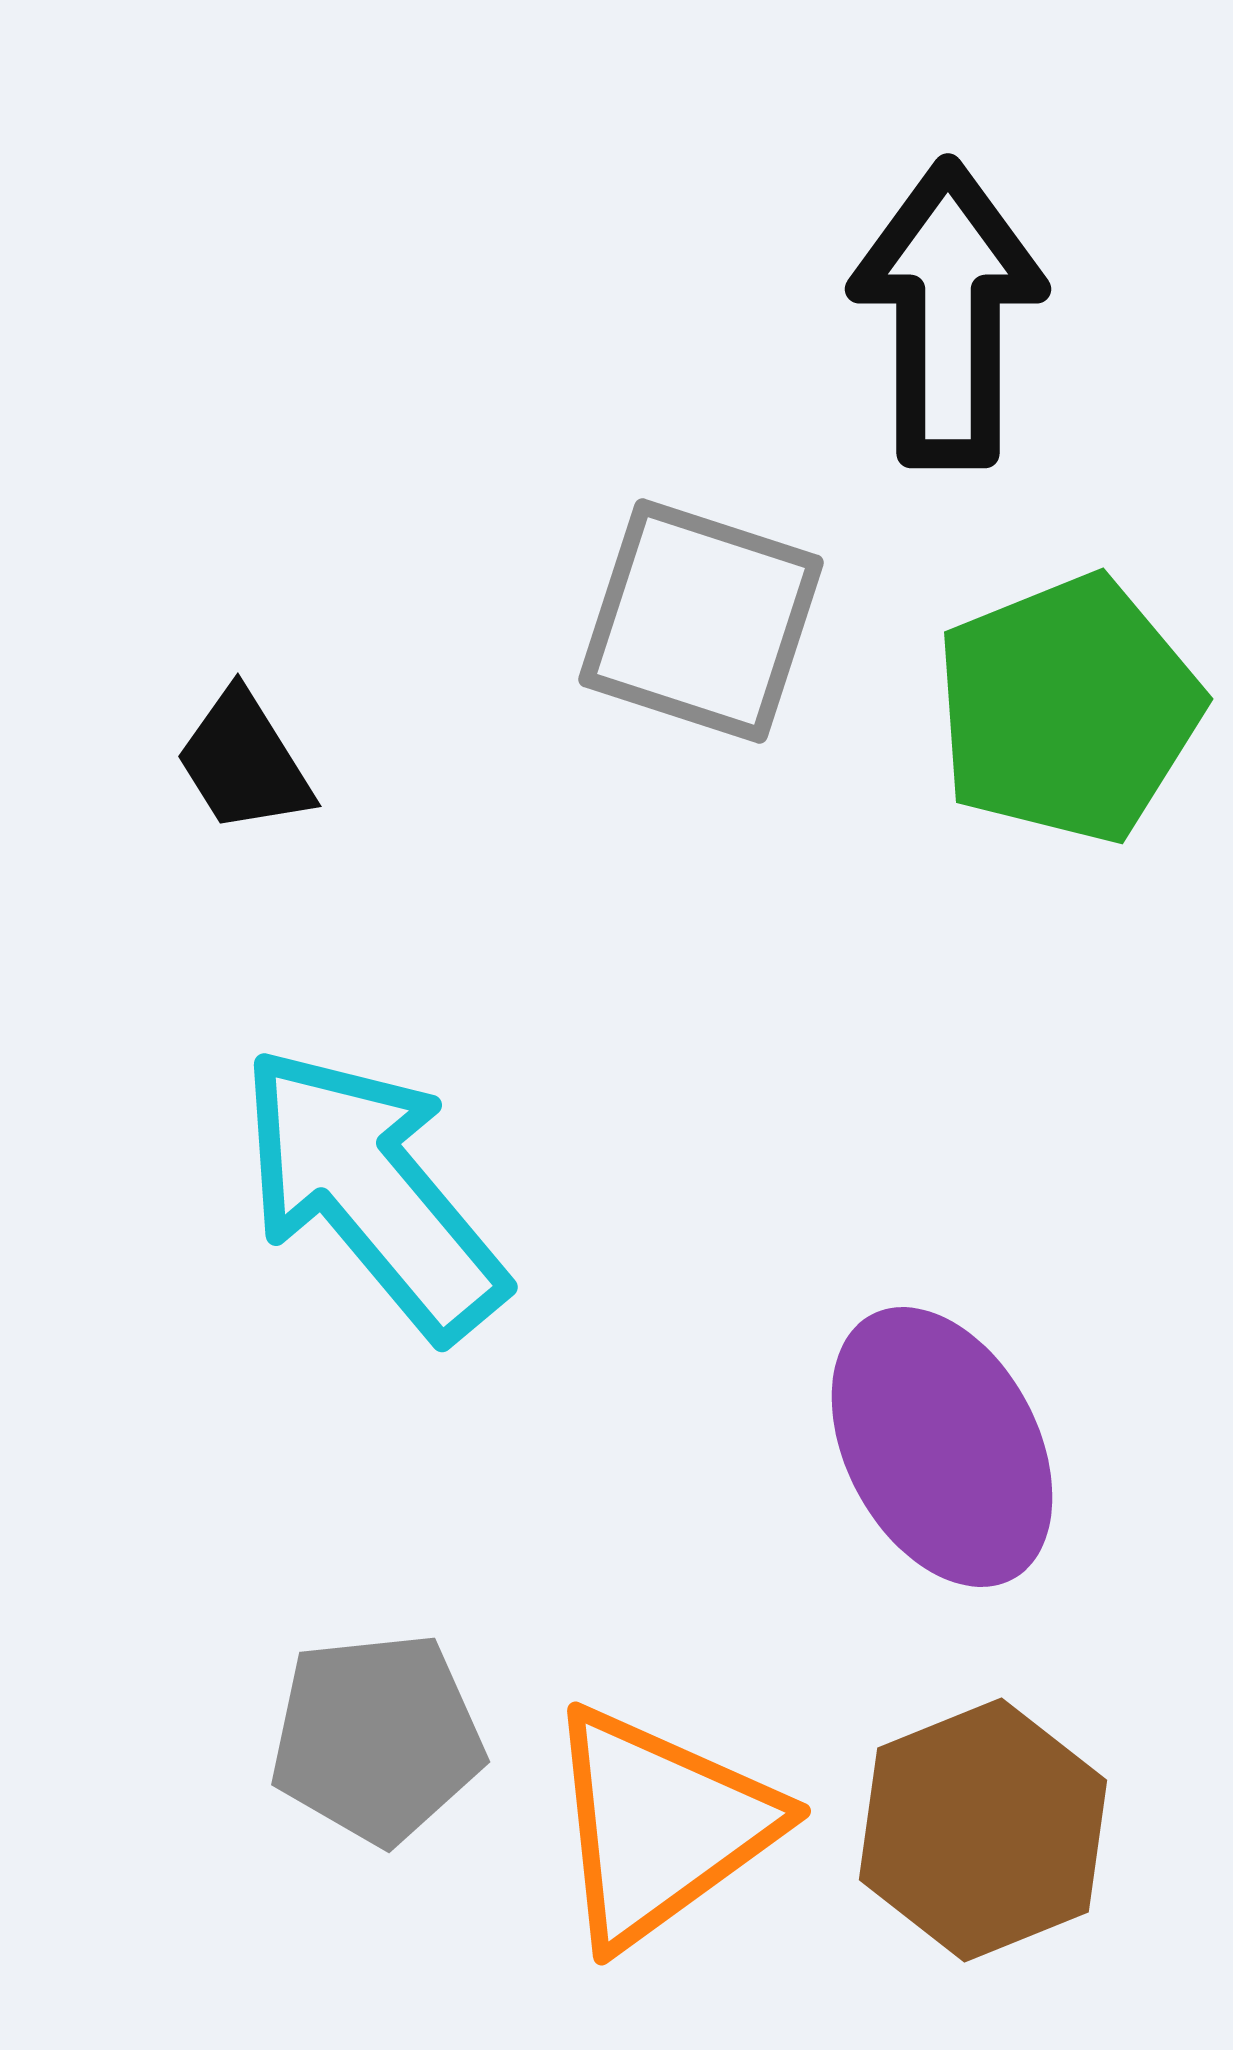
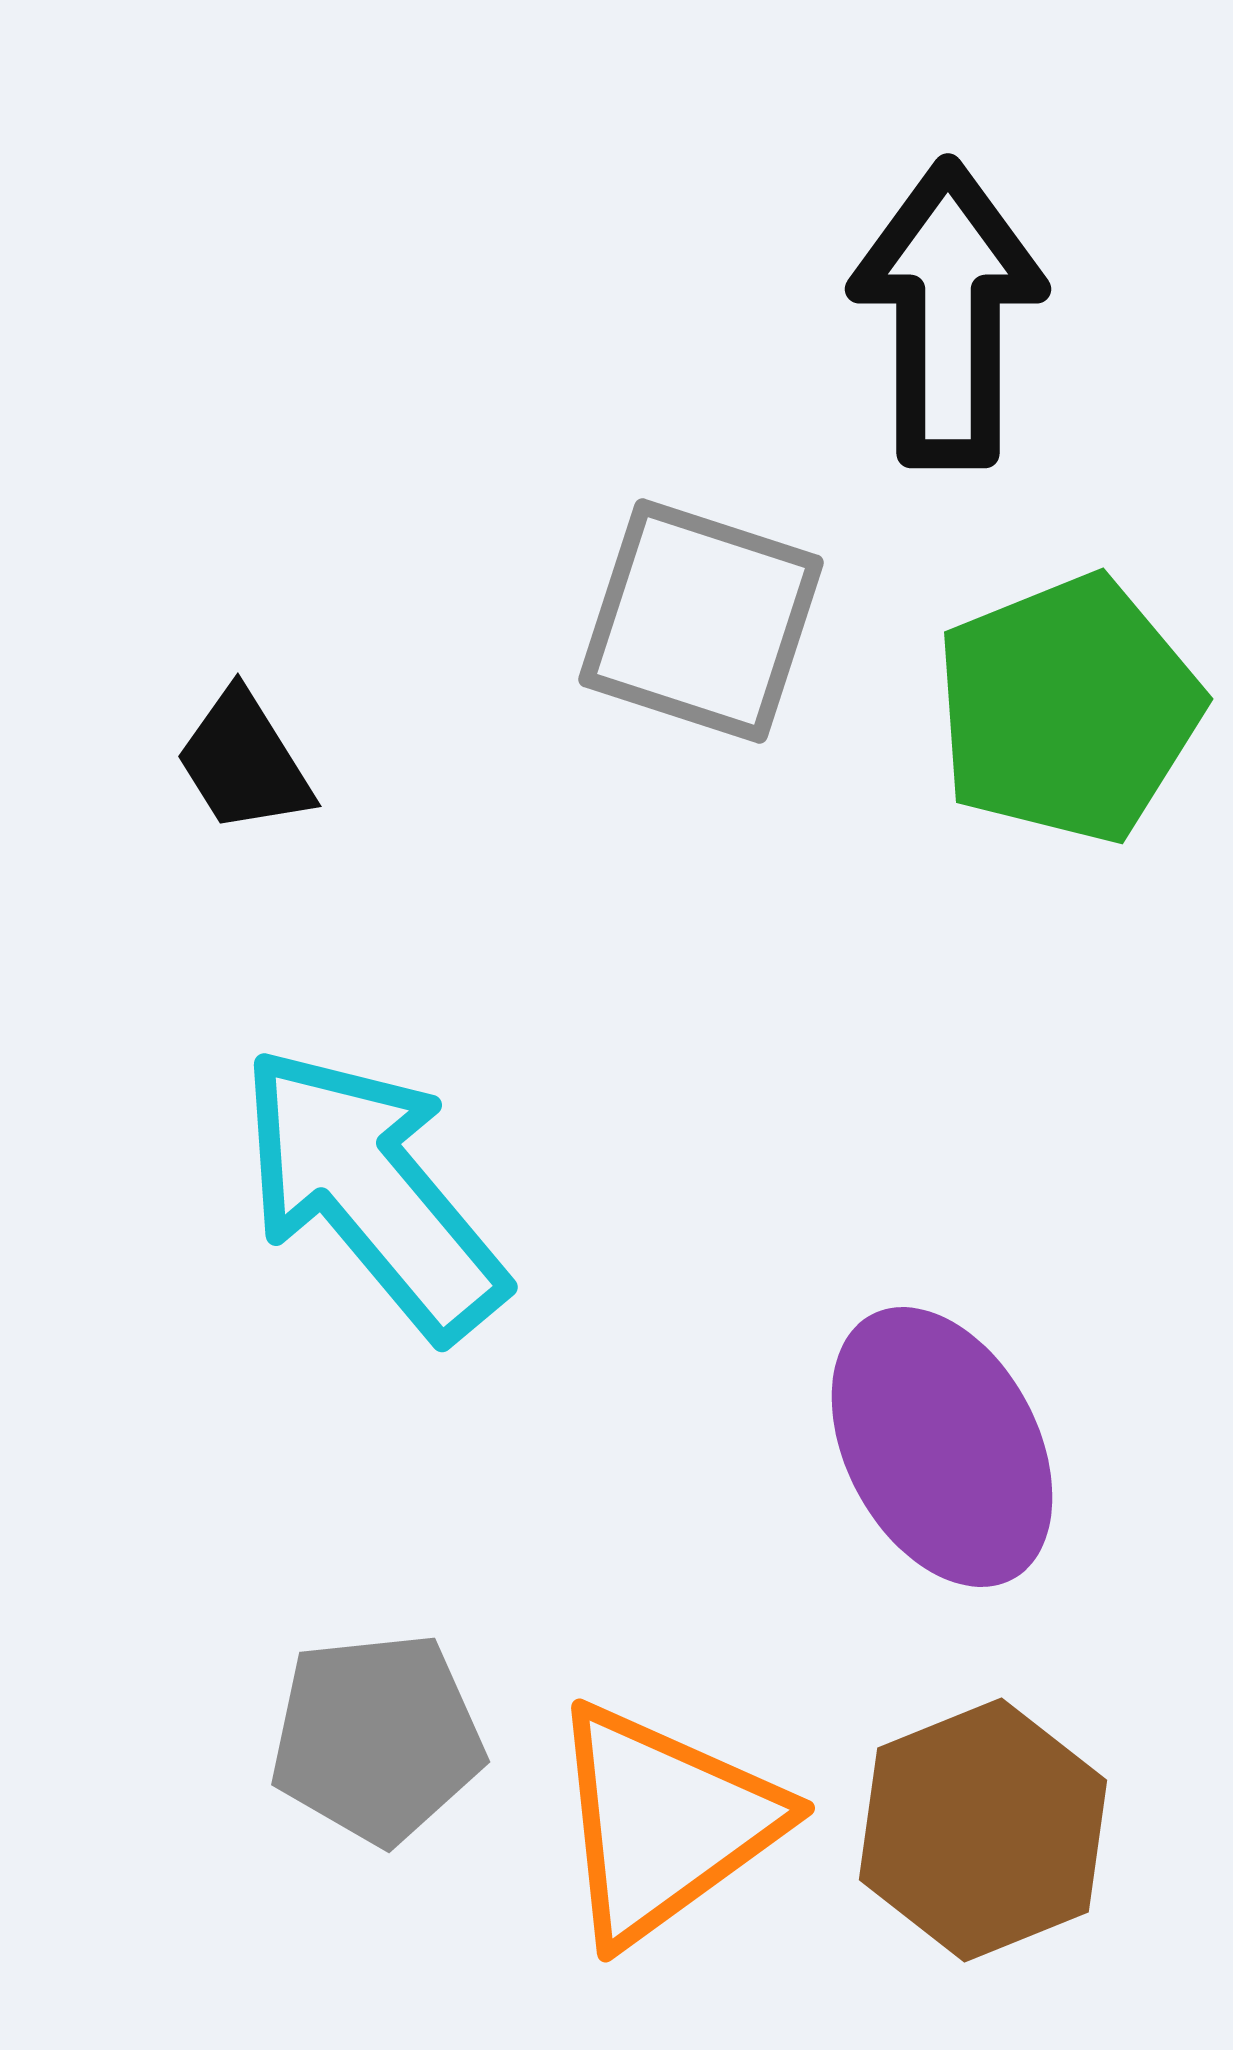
orange triangle: moved 4 px right, 3 px up
